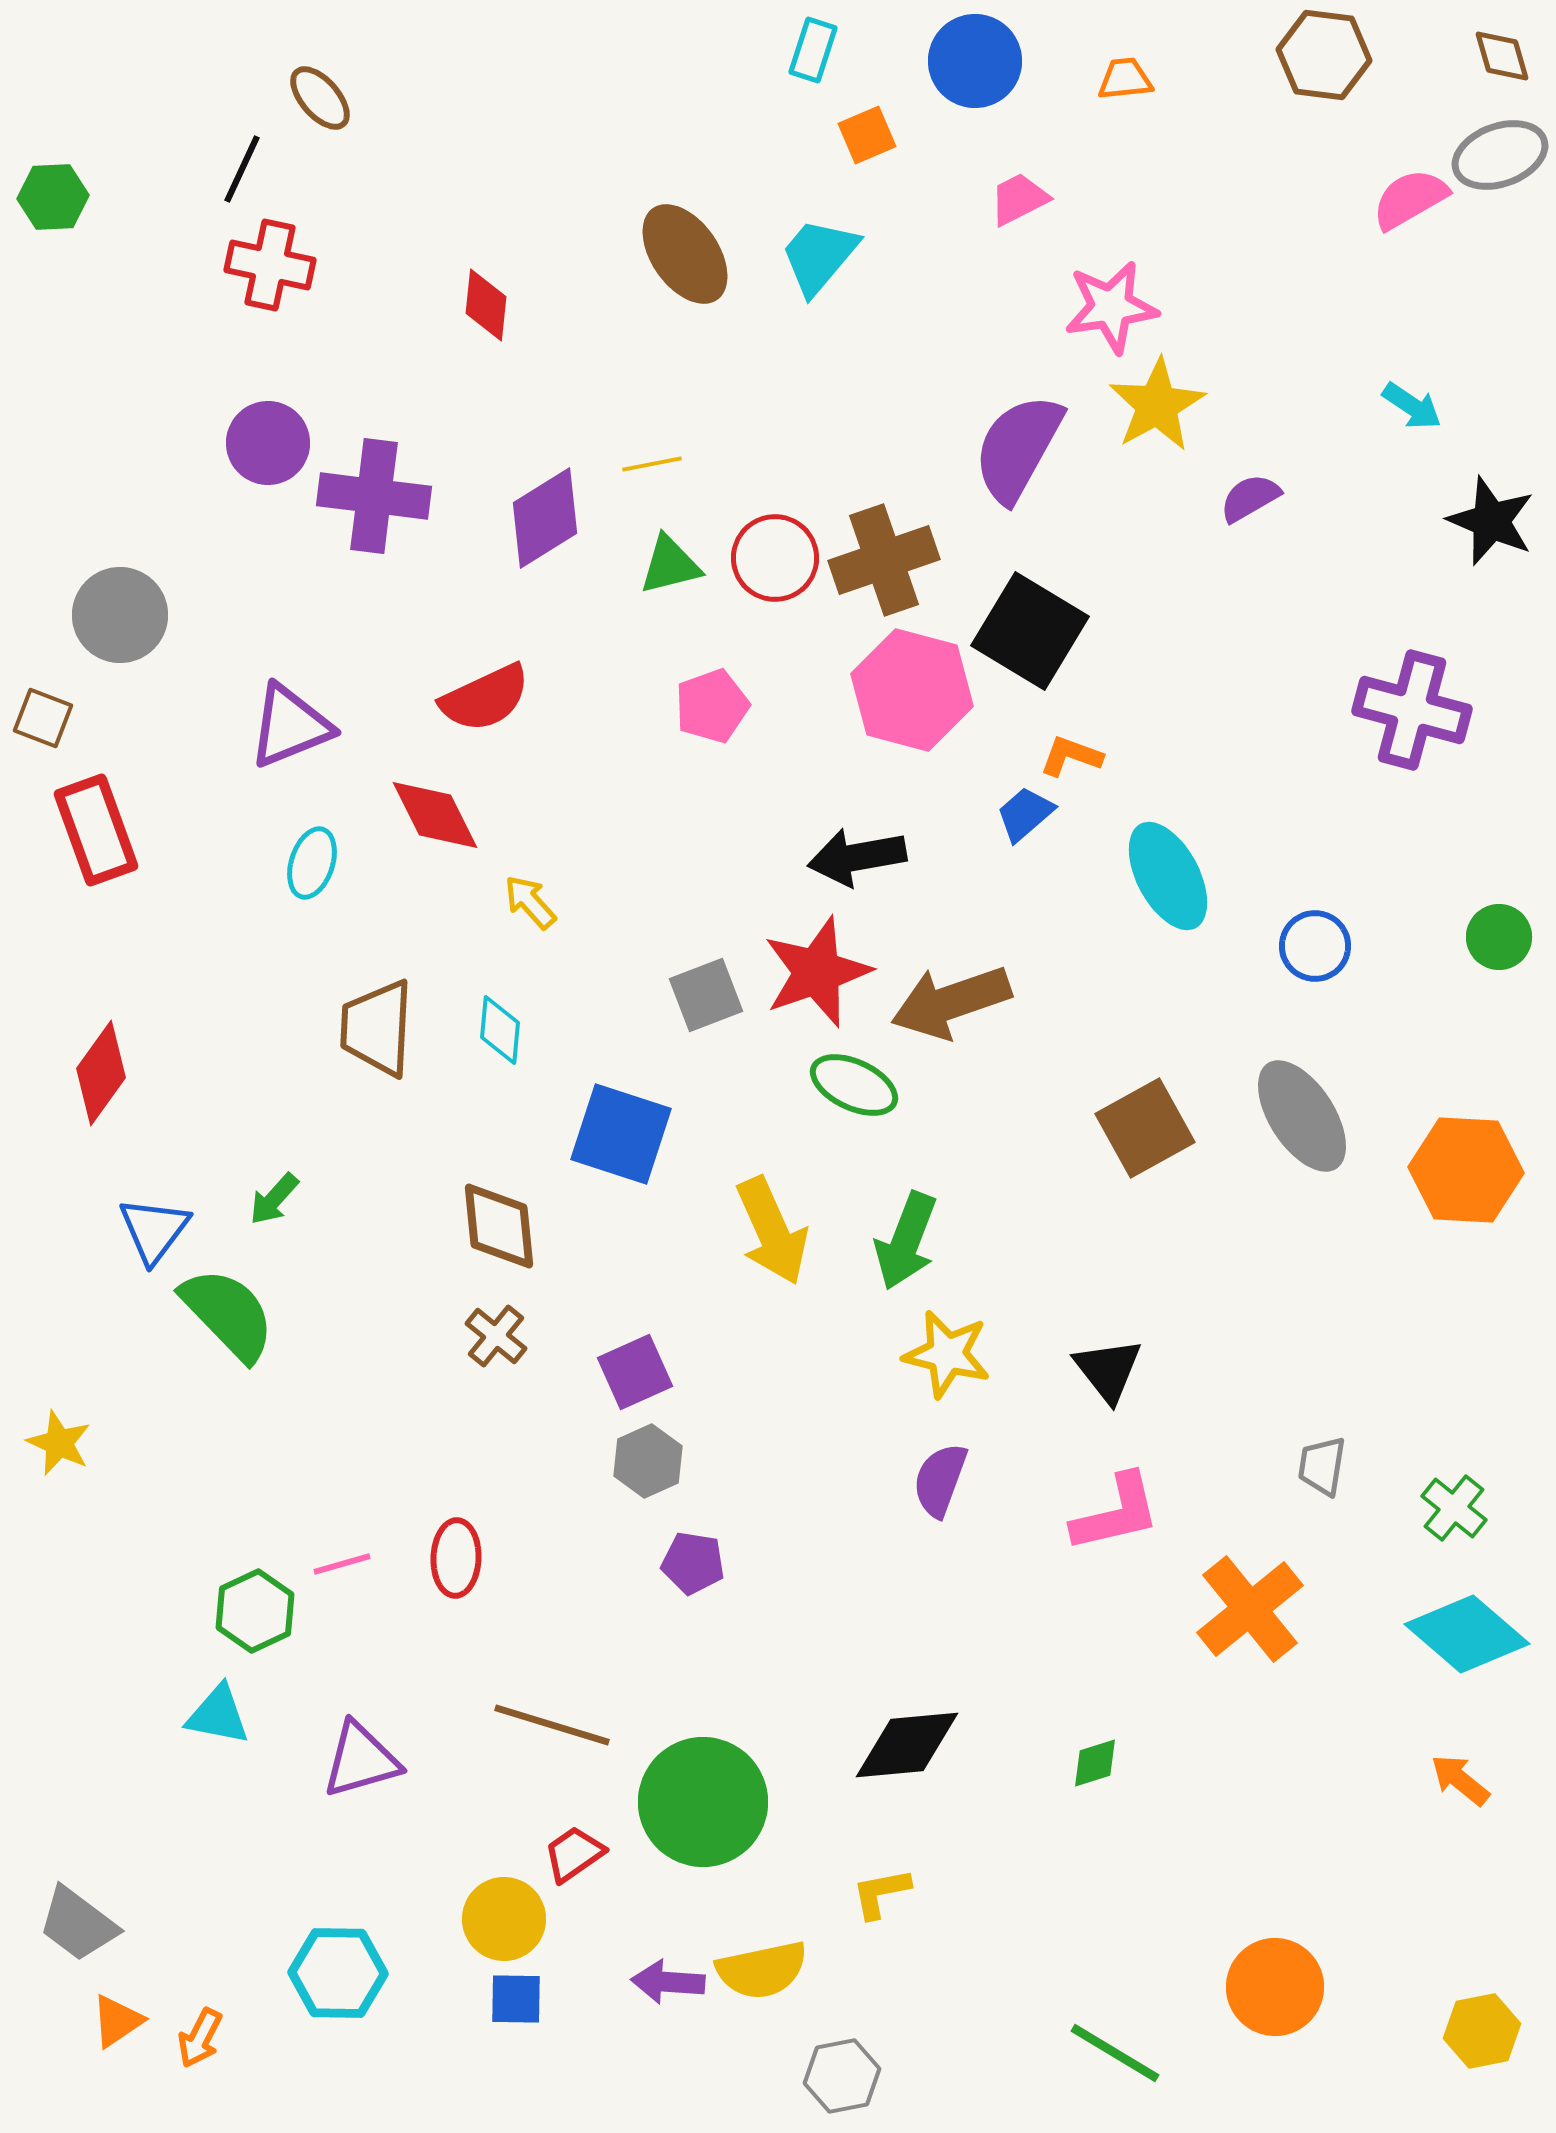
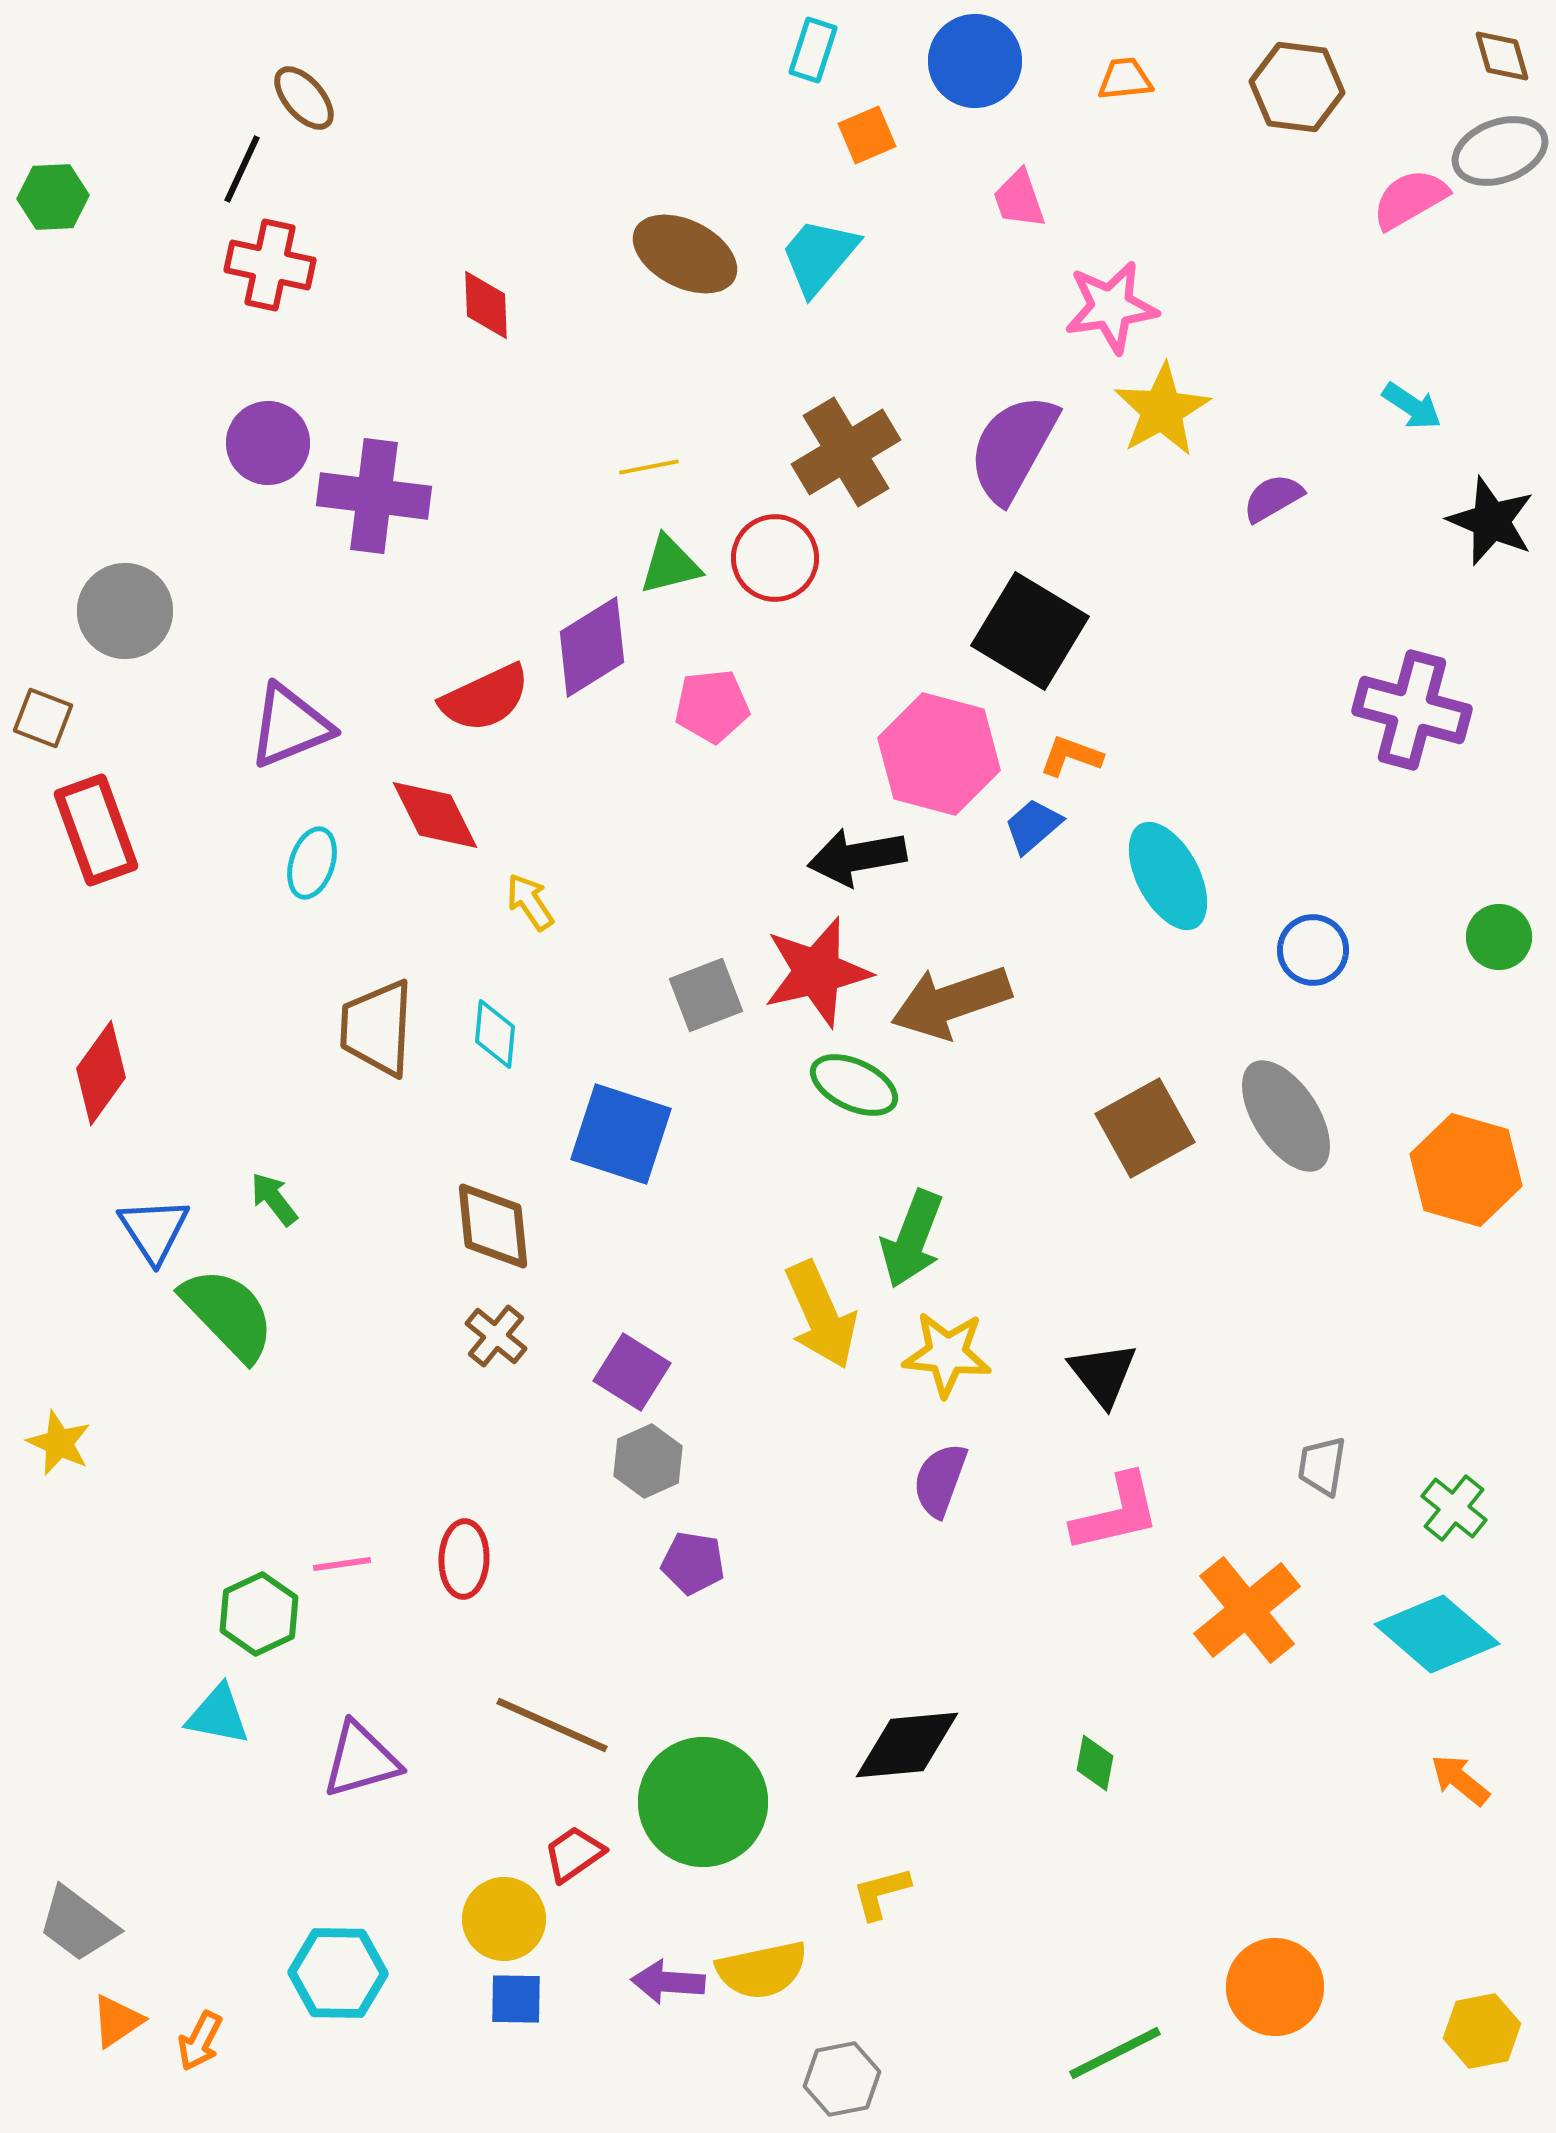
brown hexagon at (1324, 55): moved 27 px left, 32 px down
brown ellipse at (320, 98): moved 16 px left
gray ellipse at (1500, 155): moved 4 px up
pink trapezoid at (1019, 199): rotated 82 degrees counterclockwise
brown ellipse at (685, 254): rotated 28 degrees counterclockwise
red diamond at (486, 305): rotated 8 degrees counterclockwise
yellow star at (1157, 405): moved 5 px right, 5 px down
purple semicircle at (1018, 448): moved 5 px left
yellow line at (652, 464): moved 3 px left, 3 px down
purple semicircle at (1250, 498): moved 23 px right
purple diamond at (545, 518): moved 47 px right, 129 px down
brown cross at (884, 560): moved 38 px left, 108 px up; rotated 12 degrees counterclockwise
gray circle at (120, 615): moved 5 px right, 4 px up
pink hexagon at (912, 690): moved 27 px right, 64 px down
pink pentagon at (712, 706): rotated 14 degrees clockwise
blue trapezoid at (1025, 814): moved 8 px right, 12 px down
yellow arrow at (530, 902): rotated 8 degrees clockwise
blue circle at (1315, 946): moved 2 px left, 4 px down
red star at (817, 972): rotated 6 degrees clockwise
cyan diamond at (500, 1030): moved 5 px left, 4 px down
gray ellipse at (1302, 1116): moved 16 px left
orange hexagon at (1466, 1170): rotated 13 degrees clockwise
green arrow at (274, 1199): rotated 100 degrees clockwise
brown diamond at (499, 1226): moved 6 px left
blue triangle at (154, 1230): rotated 10 degrees counterclockwise
yellow arrow at (772, 1231): moved 49 px right, 84 px down
green arrow at (906, 1241): moved 6 px right, 2 px up
yellow star at (947, 1354): rotated 8 degrees counterclockwise
black triangle at (1108, 1370): moved 5 px left, 4 px down
purple square at (635, 1372): moved 3 px left; rotated 34 degrees counterclockwise
red ellipse at (456, 1558): moved 8 px right, 1 px down
pink line at (342, 1564): rotated 8 degrees clockwise
orange cross at (1250, 1609): moved 3 px left, 1 px down
green hexagon at (255, 1611): moved 4 px right, 3 px down
cyan diamond at (1467, 1634): moved 30 px left
brown line at (552, 1725): rotated 7 degrees clockwise
green diamond at (1095, 1763): rotated 62 degrees counterclockwise
yellow L-shape at (881, 1893): rotated 4 degrees counterclockwise
orange arrow at (200, 2038): moved 3 px down
green line at (1115, 2053): rotated 58 degrees counterclockwise
gray hexagon at (842, 2076): moved 3 px down
